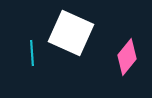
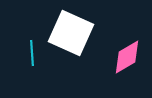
pink diamond: rotated 21 degrees clockwise
